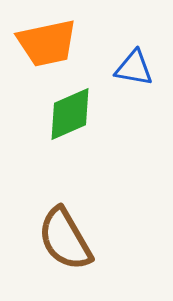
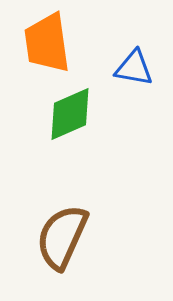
orange trapezoid: rotated 94 degrees clockwise
brown semicircle: moved 3 px left, 2 px up; rotated 54 degrees clockwise
